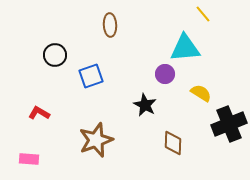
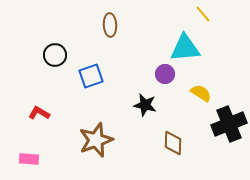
black star: rotated 15 degrees counterclockwise
